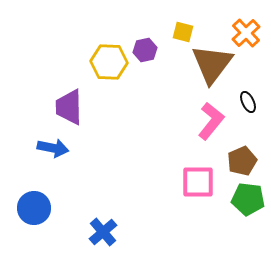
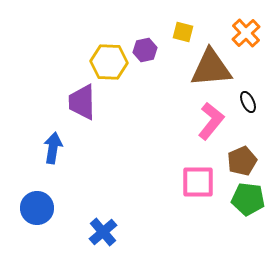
brown triangle: moved 1 px left, 4 px down; rotated 48 degrees clockwise
purple trapezoid: moved 13 px right, 5 px up
blue arrow: rotated 92 degrees counterclockwise
blue circle: moved 3 px right
